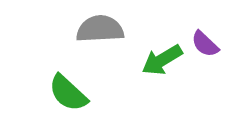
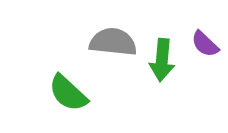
gray semicircle: moved 13 px right, 13 px down; rotated 9 degrees clockwise
green arrow: rotated 54 degrees counterclockwise
